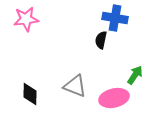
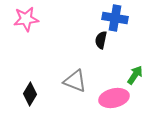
gray triangle: moved 5 px up
black diamond: rotated 30 degrees clockwise
